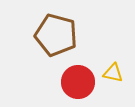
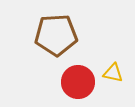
brown pentagon: rotated 18 degrees counterclockwise
